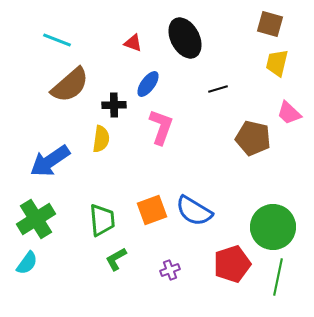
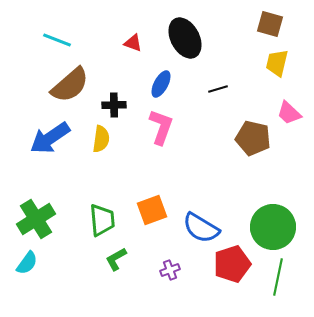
blue ellipse: moved 13 px right; rotated 8 degrees counterclockwise
blue arrow: moved 23 px up
blue semicircle: moved 7 px right, 17 px down
